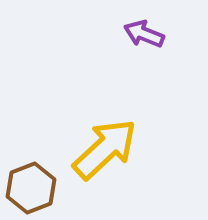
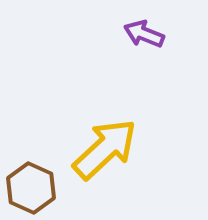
brown hexagon: rotated 15 degrees counterclockwise
